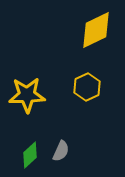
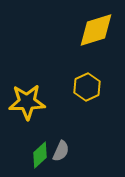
yellow diamond: rotated 9 degrees clockwise
yellow star: moved 7 px down
green diamond: moved 10 px right
